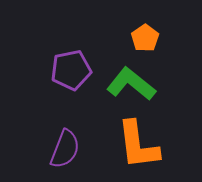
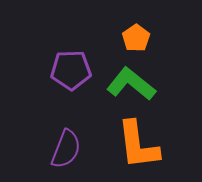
orange pentagon: moved 9 px left
purple pentagon: rotated 9 degrees clockwise
purple semicircle: moved 1 px right
